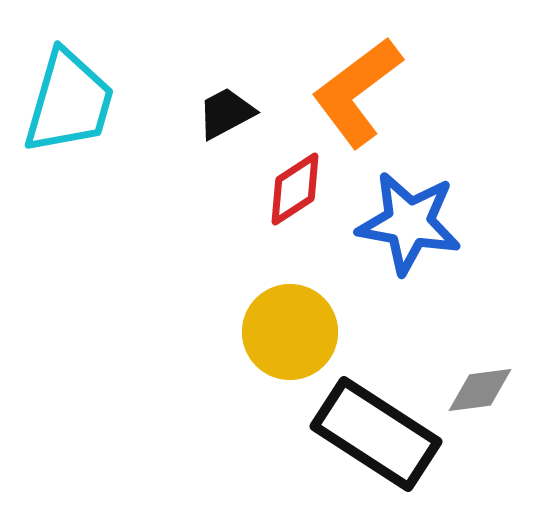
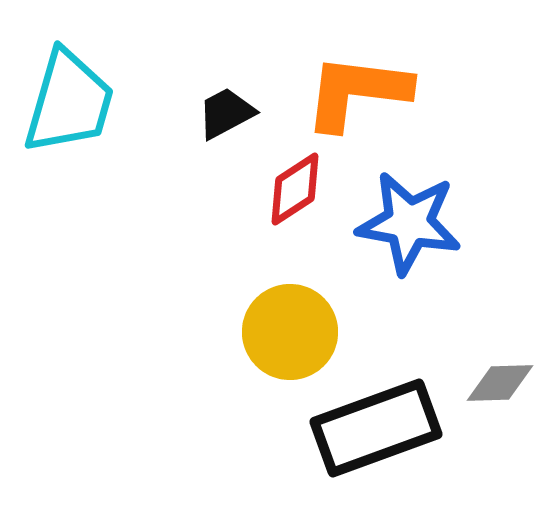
orange L-shape: rotated 44 degrees clockwise
gray diamond: moved 20 px right, 7 px up; rotated 6 degrees clockwise
black rectangle: moved 6 px up; rotated 53 degrees counterclockwise
